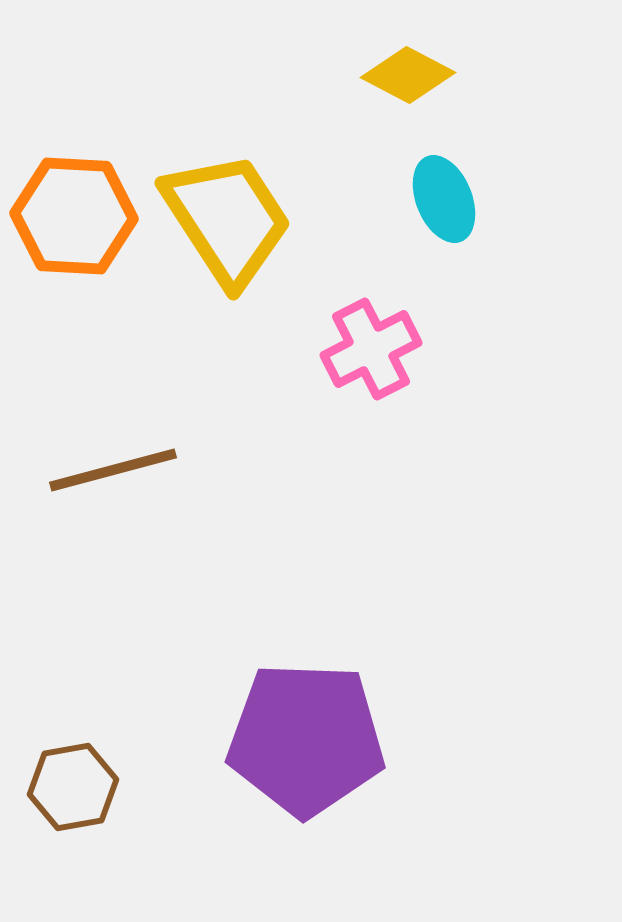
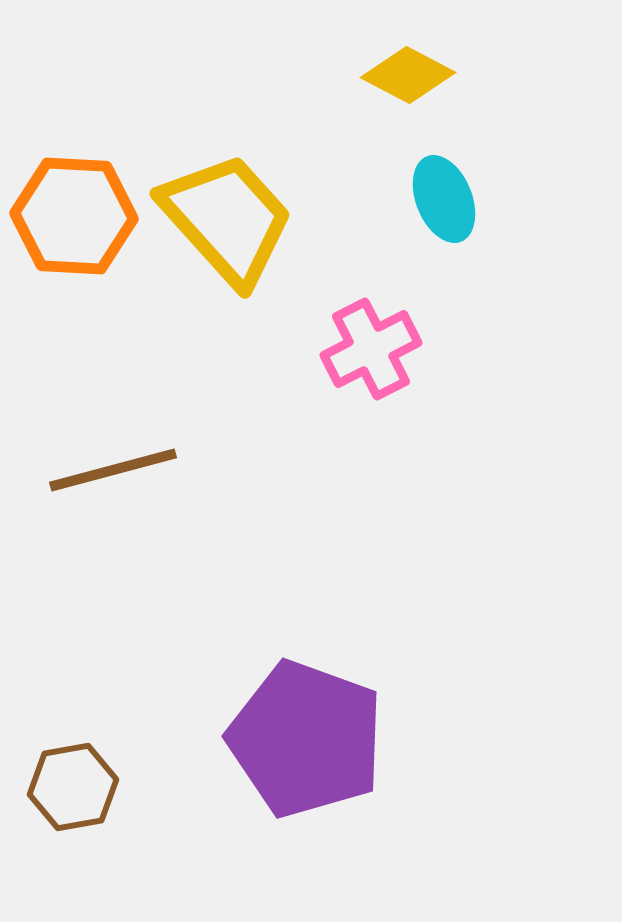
yellow trapezoid: rotated 9 degrees counterclockwise
purple pentagon: rotated 18 degrees clockwise
